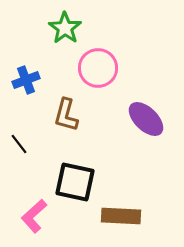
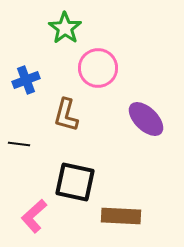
black line: rotated 45 degrees counterclockwise
